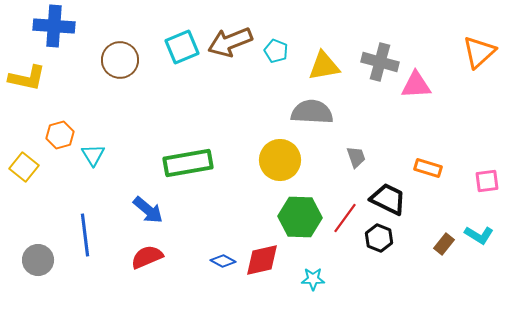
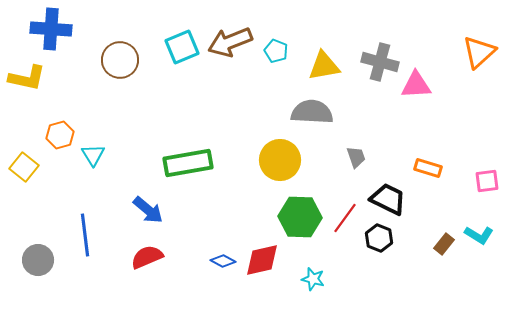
blue cross: moved 3 px left, 3 px down
cyan star: rotated 15 degrees clockwise
